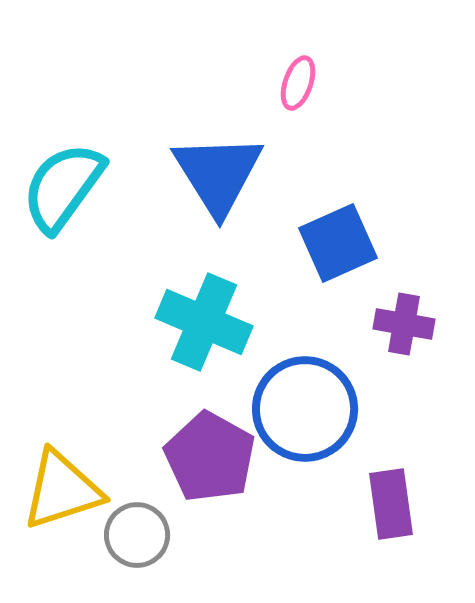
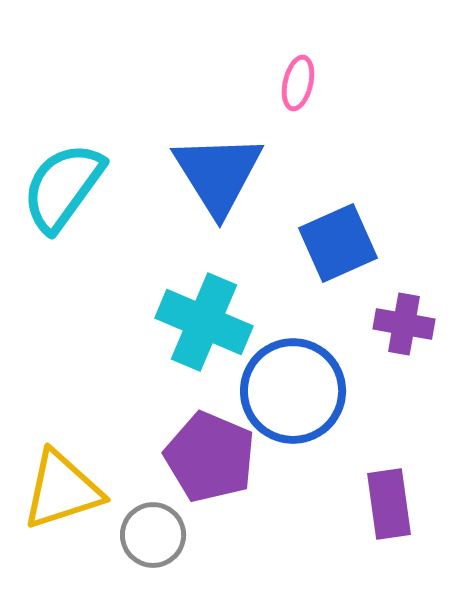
pink ellipse: rotated 6 degrees counterclockwise
blue circle: moved 12 px left, 18 px up
purple pentagon: rotated 6 degrees counterclockwise
purple rectangle: moved 2 px left
gray circle: moved 16 px right
